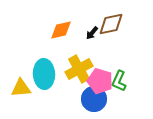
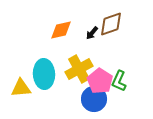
brown diamond: rotated 8 degrees counterclockwise
pink pentagon: rotated 15 degrees clockwise
